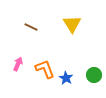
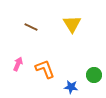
blue star: moved 5 px right, 9 px down; rotated 24 degrees counterclockwise
